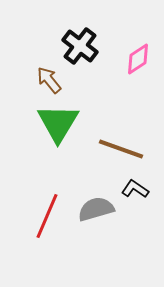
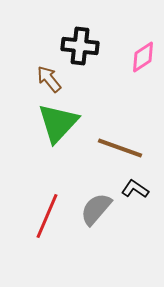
black cross: rotated 30 degrees counterclockwise
pink diamond: moved 5 px right, 2 px up
brown arrow: moved 1 px up
green triangle: rotated 12 degrees clockwise
brown line: moved 1 px left, 1 px up
gray semicircle: rotated 33 degrees counterclockwise
